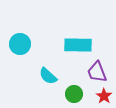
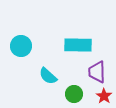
cyan circle: moved 1 px right, 2 px down
purple trapezoid: rotated 20 degrees clockwise
